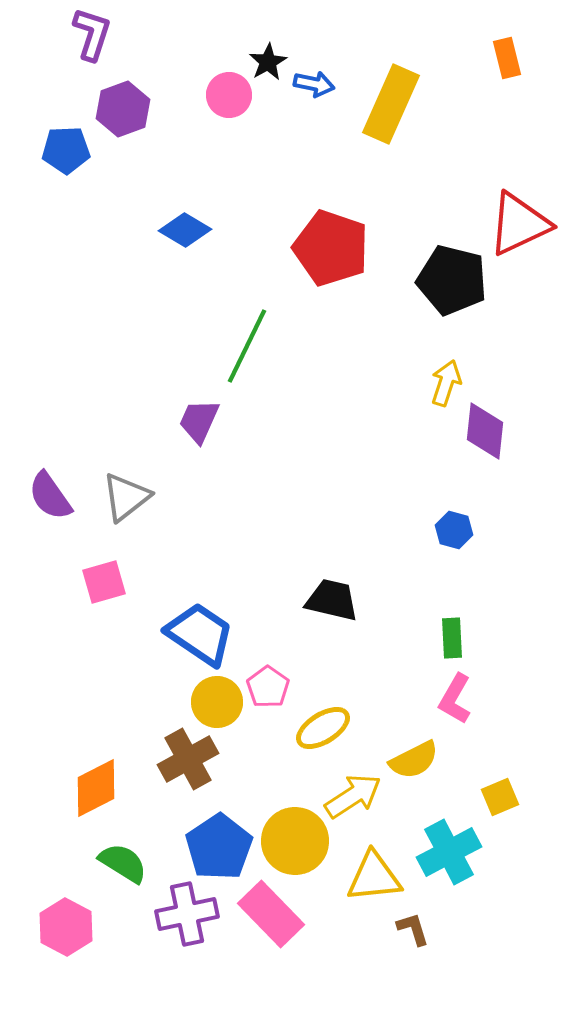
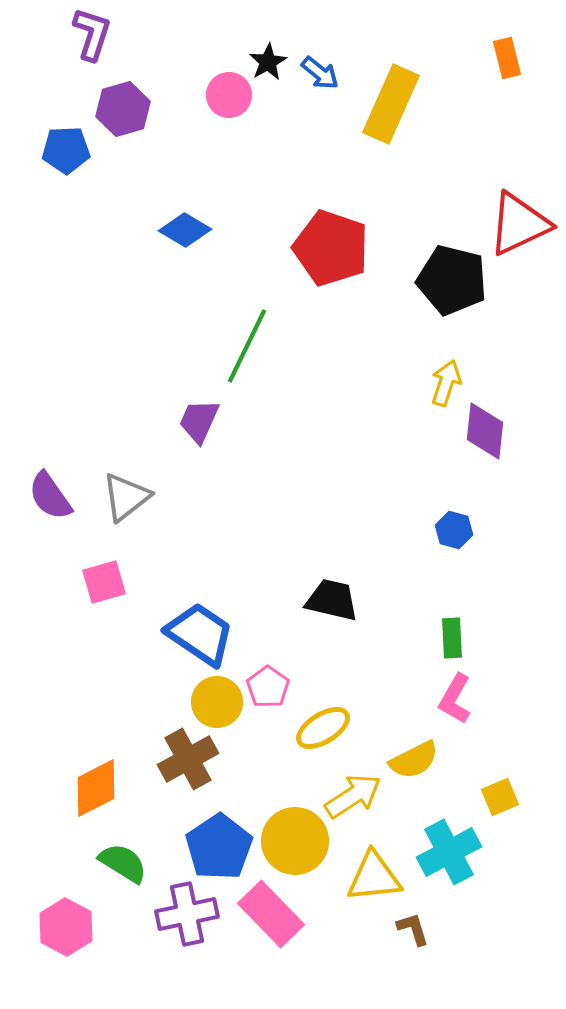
blue arrow at (314, 84): moved 6 px right, 11 px up; rotated 27 degrees clockwise
purple hexagon at (123, 109): rotated 4 degrees clockwise
